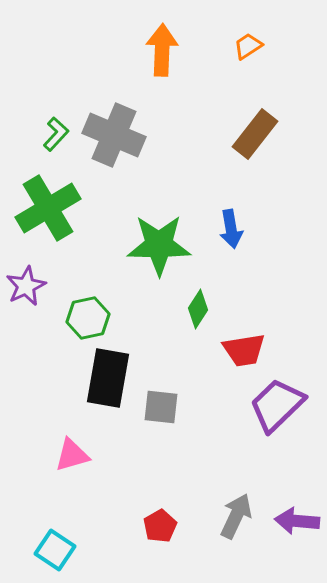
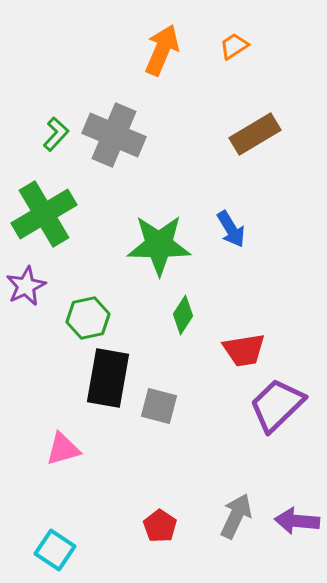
orange trapezoid: moved 14 px left
orange arrow: rotated 21 degrees clockwise
brown rectangle: rotated 21 degrees clockwise
green cross: moved 4 px left, 6 px down
blue arrow: rotated 21 degrees counterclockwise
green diamond: moved 15 px left, 6 px down
gray square: moved 2 px left, 1 px up; rotated 9 degrees clockwise
pink triangle: moved 9 px left, 6 px up
red pentagon: rotated 8 degrees counterclockwise
